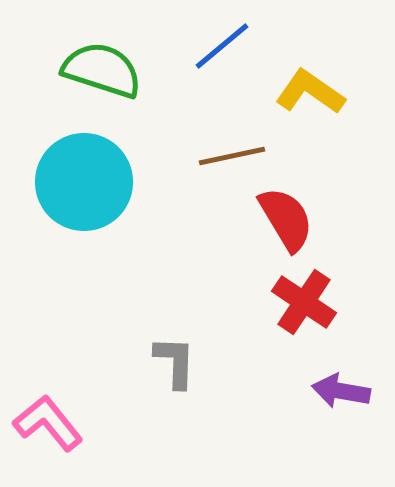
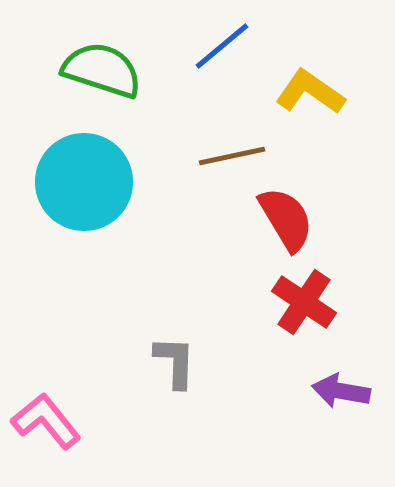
pink L-shape: moved 2 px left, 2 px up
